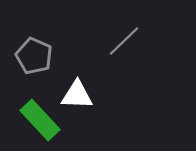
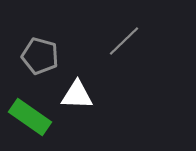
gray pentagon: moved 6 px right; rotated 9 degrees counterclockwise
green rectangle: moved 10 px left, 3 px up; rotated 12 degrees counterclockwise
